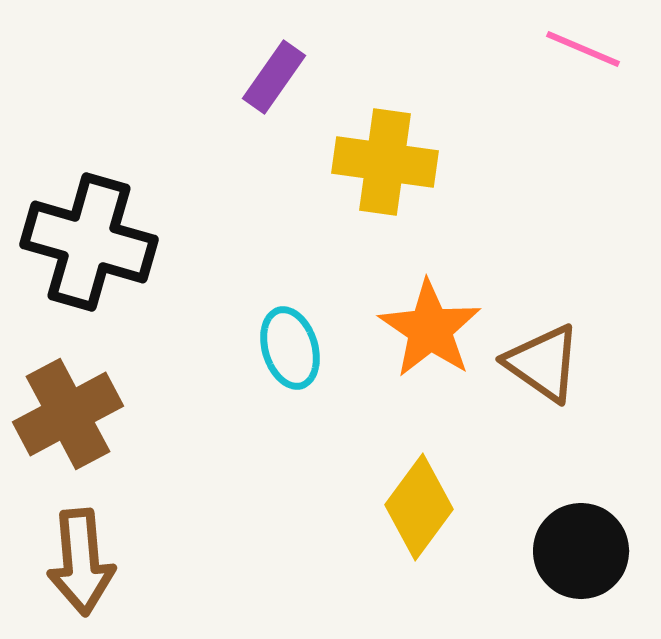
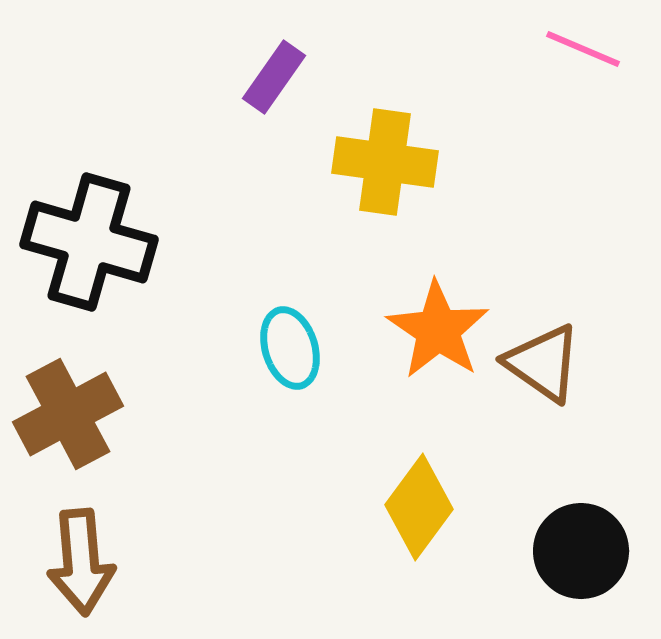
orange star: moved 8 px right, 1 px down
